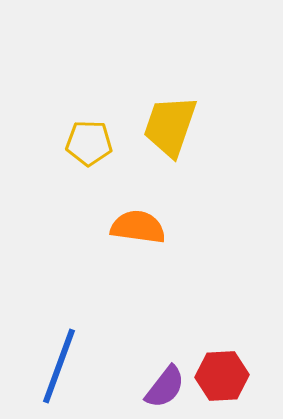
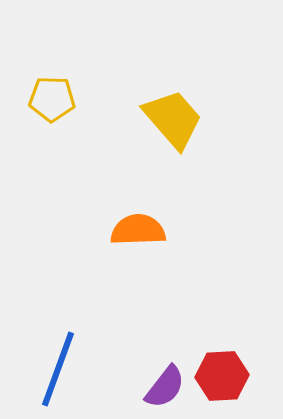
yellow trapezoid: moved 3 px right, 7 px up; rotated 120 degrees clockwise
yellow pentagon: moved 37 px left, 44 px up
orange semicircle: moved 3 px down; rotated 10 degrees counterclockwise
blue line: moved 1 px left, 3 px down
